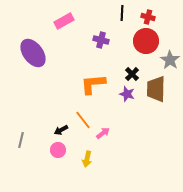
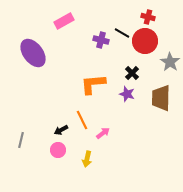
black line: moved 20 px down; rotated 63 degrees counterclockwise
red circle: moved 1 px left
gray star: moved 2 px down
black cross: moved 1 px up
brown trapezoid: moved 5 px right, 9 px down
orange line: moved 1 px left; rotated 12 degrees clockwise
